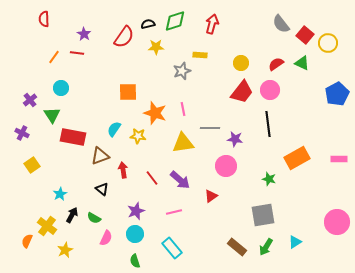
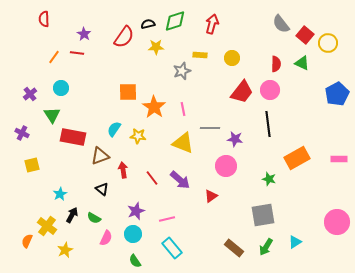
yellow circle at (241, 63): moved 9 px left, 5 px up
red semicircle at (276, 64): rotated 126 degrees clockwise
purple cross at (30, 100): moved 6 px up
orange star at (155, 113): moved 1 px left, 6 px up; rotated 15 degrees clockwise
yellow triangle at (183, 143): rotated 30 degrees clockwise
yellow square at (32, 165): rotated 21 degrees clockwise
pink line at (174, 212): moved 7 px left, 7 px down
cyan circle at (135, 234): moved 2 px left
brown rectangle at (237, 247): moved 3 px left, 1 px down
green semicircle at (135, 261): rotated 16 degrees counterclockwise
